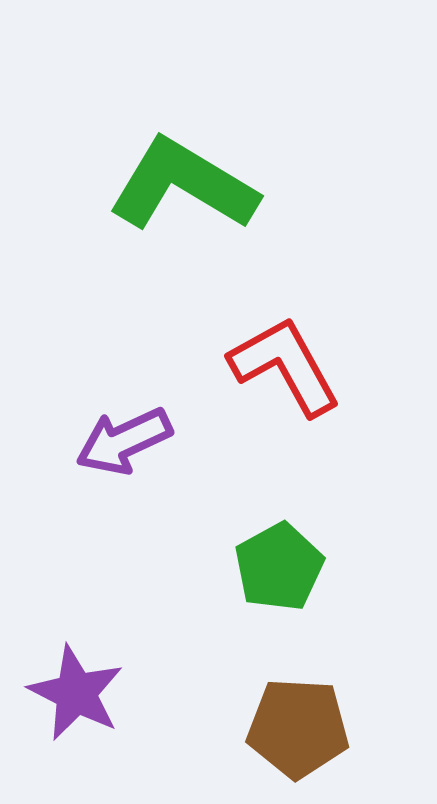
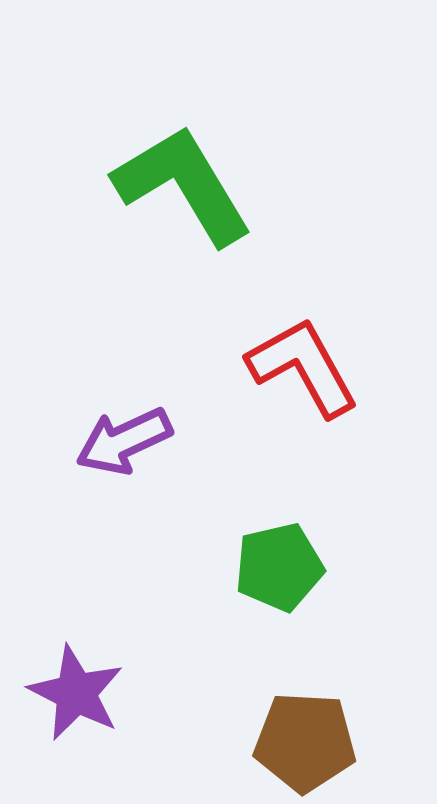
green L-shape: rotated 28 degrees clockwise
red L-shape: moved 18 px right, 1 px down
green pentagon: rotated 16 degrees clockwise
brown pentagon: moved 7 px right, 14 px down
